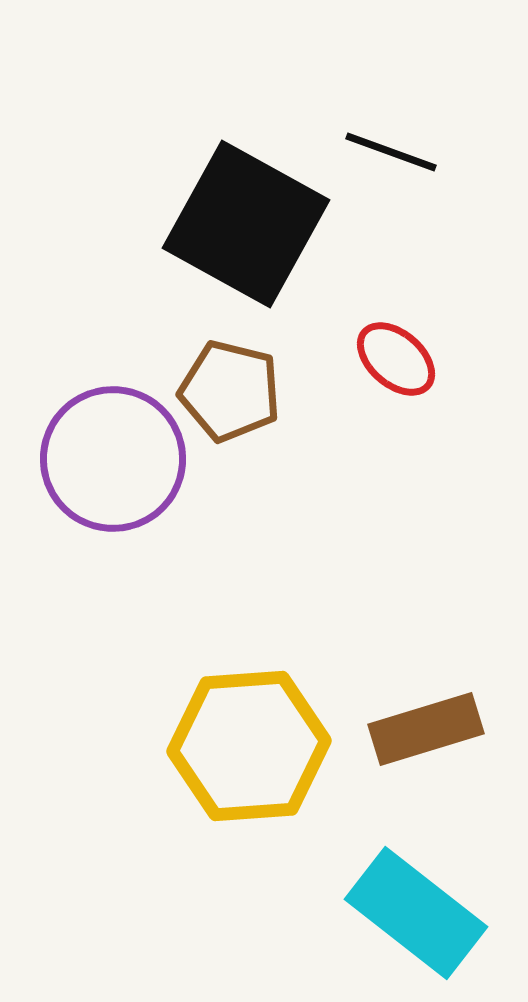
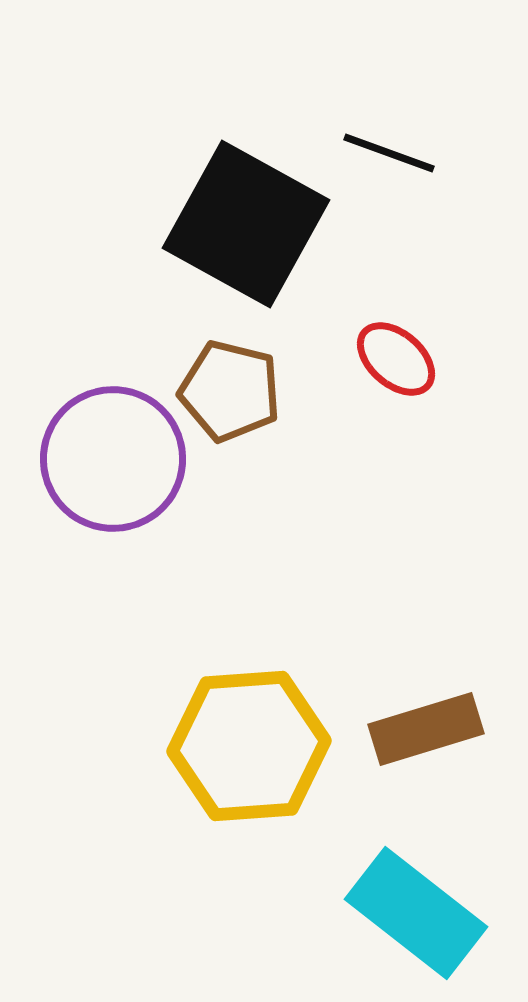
black line: moved 2 px left, 1 px down
